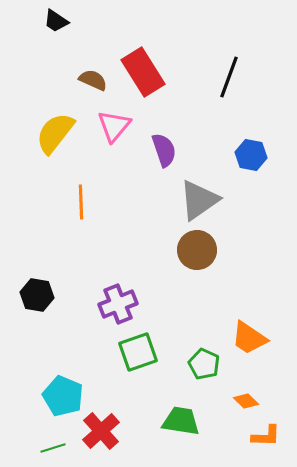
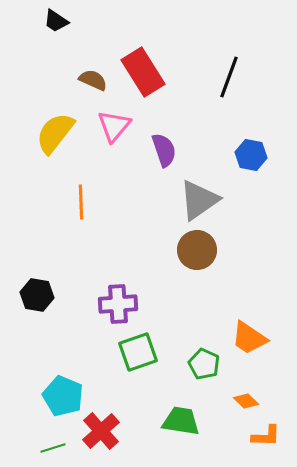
purple cross: rotated 18 degrees clockwise
